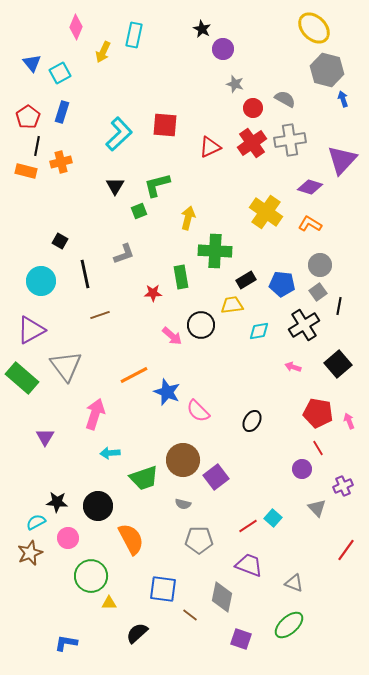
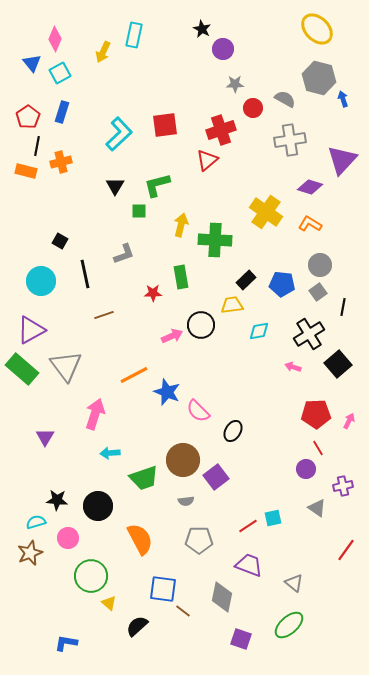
pink diamond at (76, 27): moved 21 px left, 12 px down
yellow ellipse at (314, 28): moved 3 px right, 1 px down
gray hexagon at (327, 70): moved 8 px left, 8 px down
gray star at (235, 84): rotated 18 degrees counterclockwise
red square at (165, 125): rotated 12 degrees counterclockwise
red cross at (252, 143): moved 31 px left, 13 px up; rotated 16 degrees clockwise
red triangle at (210, 147): moved 3 px left, 13 px down; rotated 15 degrees counterclockwise
green square at (139, 211): rotated 21 degrees clockwise
yellow arrow at (188, 218): moved 7 px left, 7 px down
green cross at (215, 251): moved 11 px up
black rectangle at (246, 280): rotated 12 degrees counterclockwise
black line at (339, 306): moved 4 px right, 1 px down
brown line at (100, 315): moved 4 px right
black cross at (304, 325): moved 5 px right, 9 px down
pink arrow at (172, 336): rotated 65 degrees counterclockwise
green rectangle at (22, 378): moved 9 px up
red pentagon at (318, 413): moved 2 px left, 1 px down; rotated 12 degrees counterclockwise
black ellipse at (252, 421): moved 19 px left, 10 px down
pink arrow at (349, 421): rotated 49 degrees clockwise
purple circle at (302, 469): moved 4 px right
purple cross at (343, 486): rotated 12 degrees clockwise
black star at (57, 502): moved 2 px up
gray semicircle at (183, 504): moved 3 px right, 3 px up; rotated 21 degrees counterclockwise
gray triangle at (317, 508): rotated 12 degrees counterclockwise
cyan square at (273, 518): rotated 36 degrees clockwise
cyan semicircle at (36, 522): rotated 12 degrees clockwise
orange semicircle at (131, 539): moved 9 px right
gray triangle at (294, 583): rotated 18 degrees clockwise
yellow triangle at (109, 603): rotated 42 degrees clockwise
brown line at (190, 615): moved 7 px left, 4 px up
black semicircle at (137, 633): moved 7 px up
